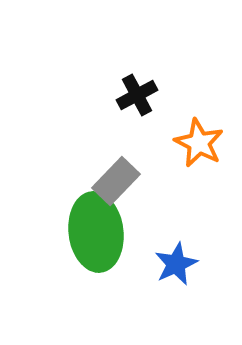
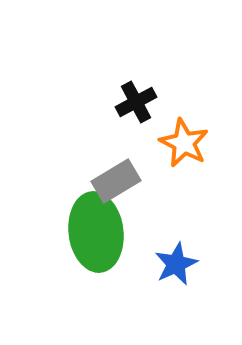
black cross: moved 1 px left, 7 px down
orange star: moved 15 px left
gray rectangle: rotated 15 degrees clockwise
